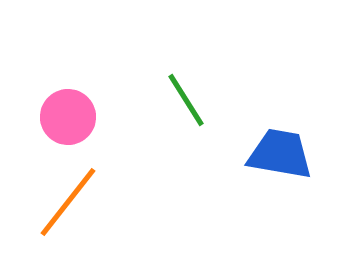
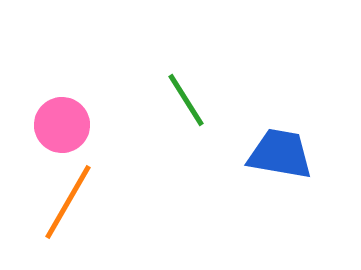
pink circle: moved 6 px left, 8 px down
orange line: rotated 8 degrees counterclockwise
